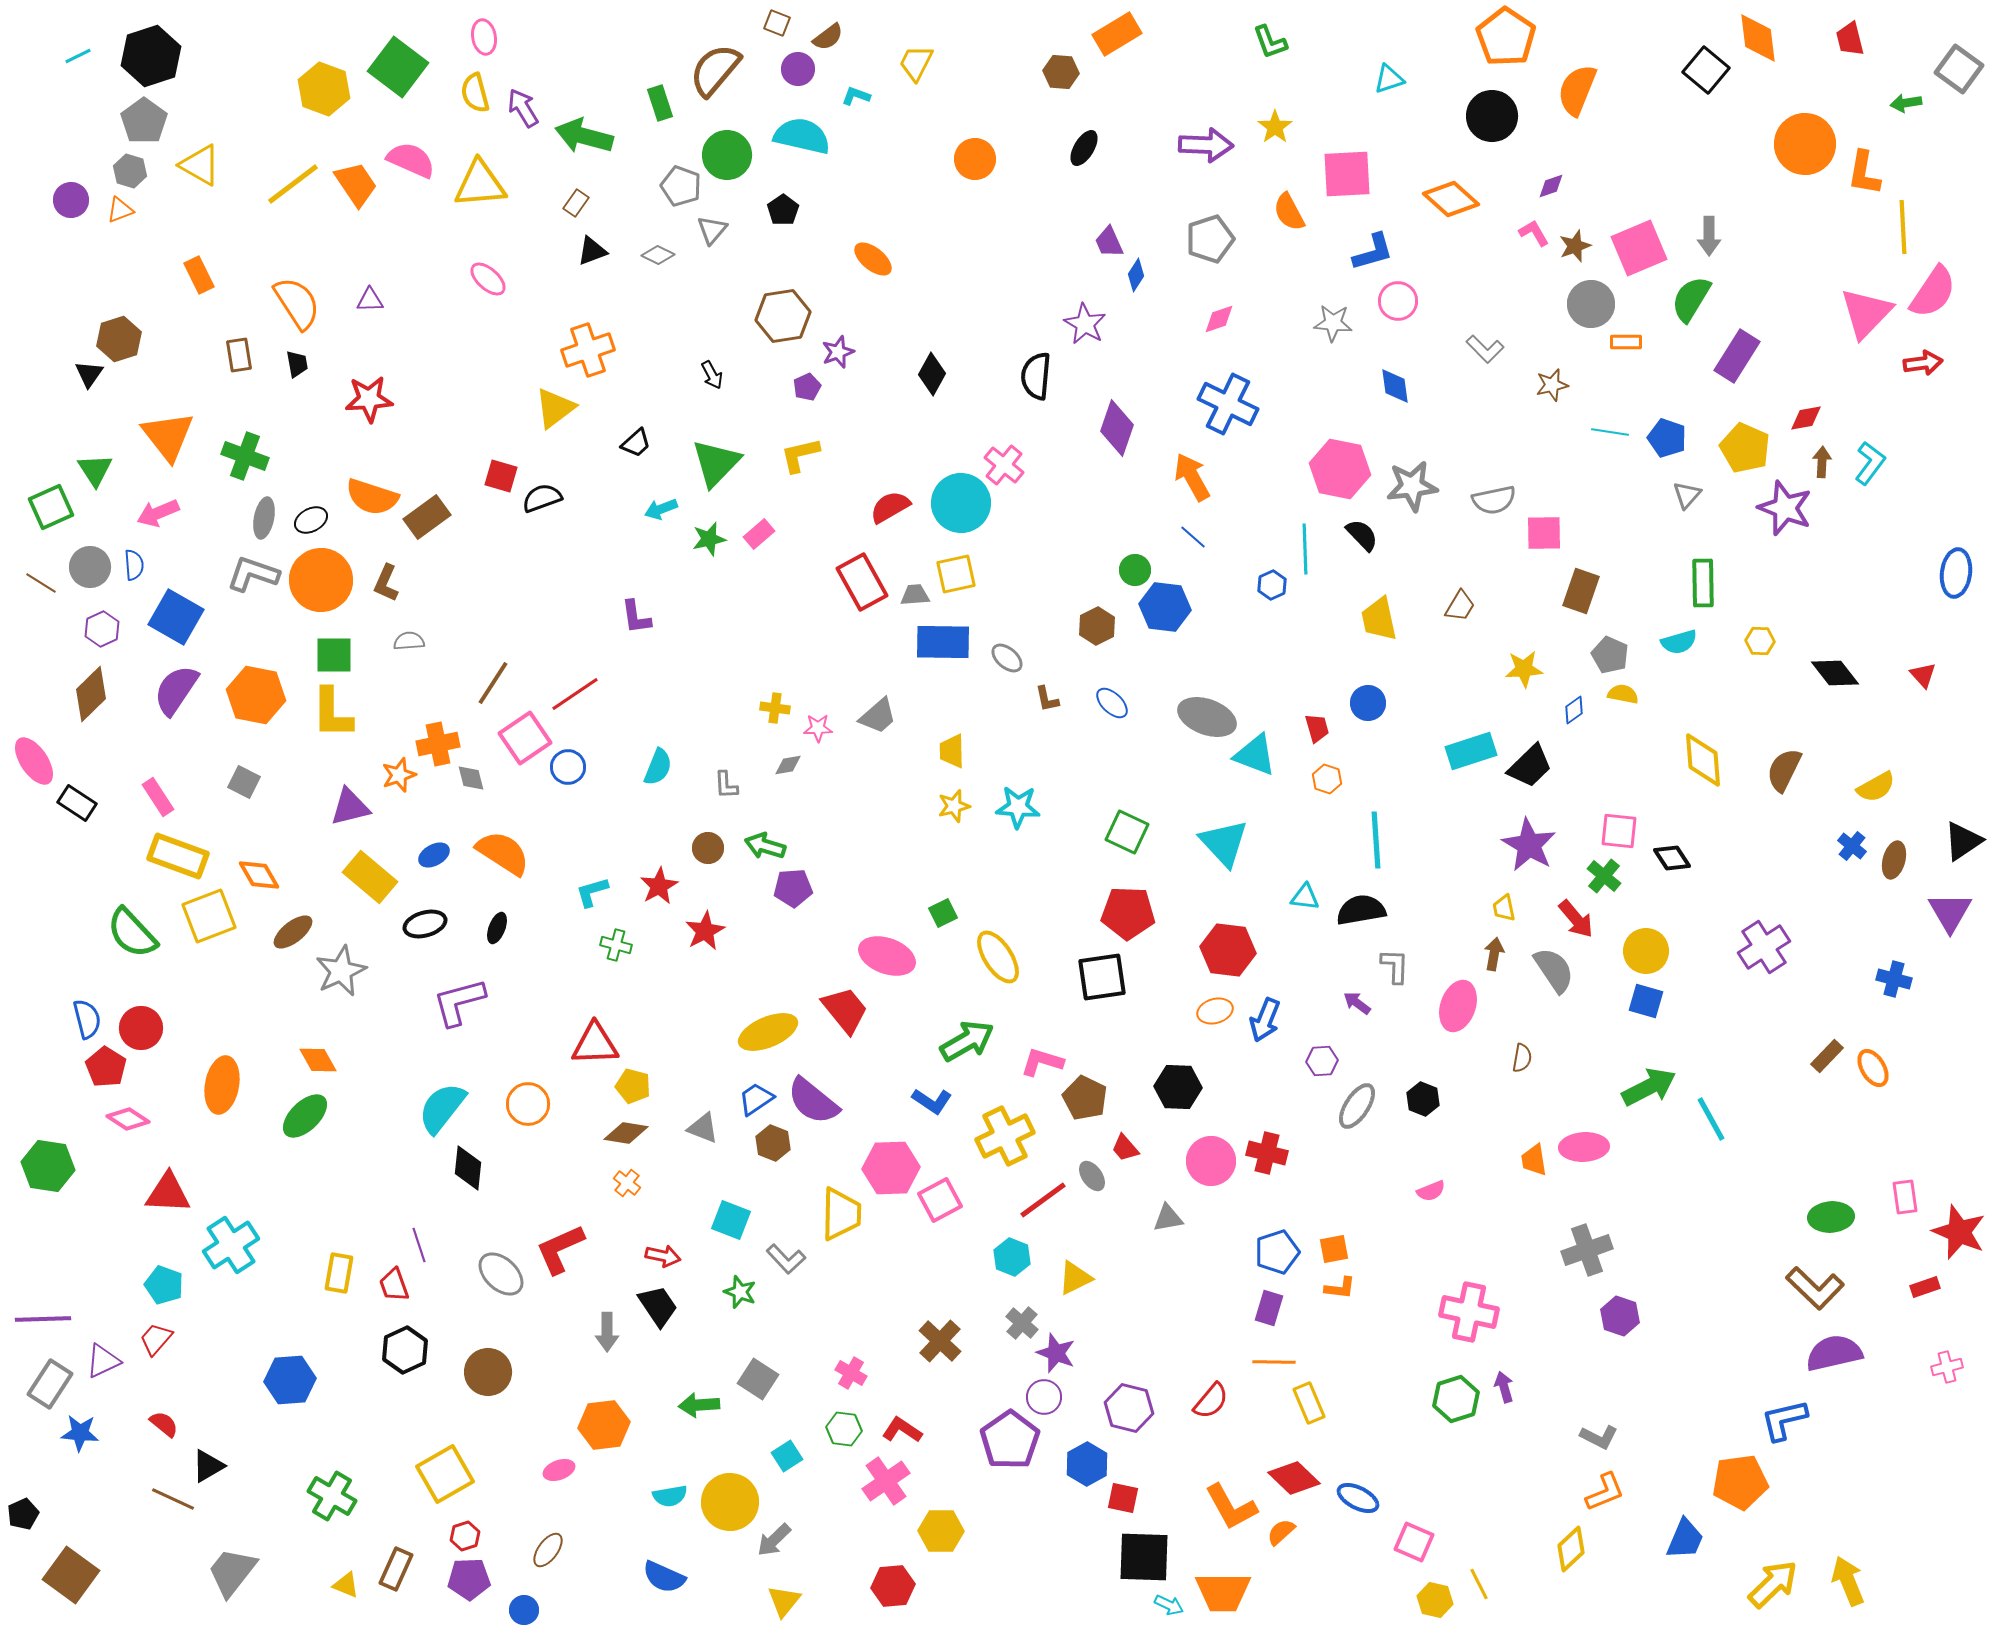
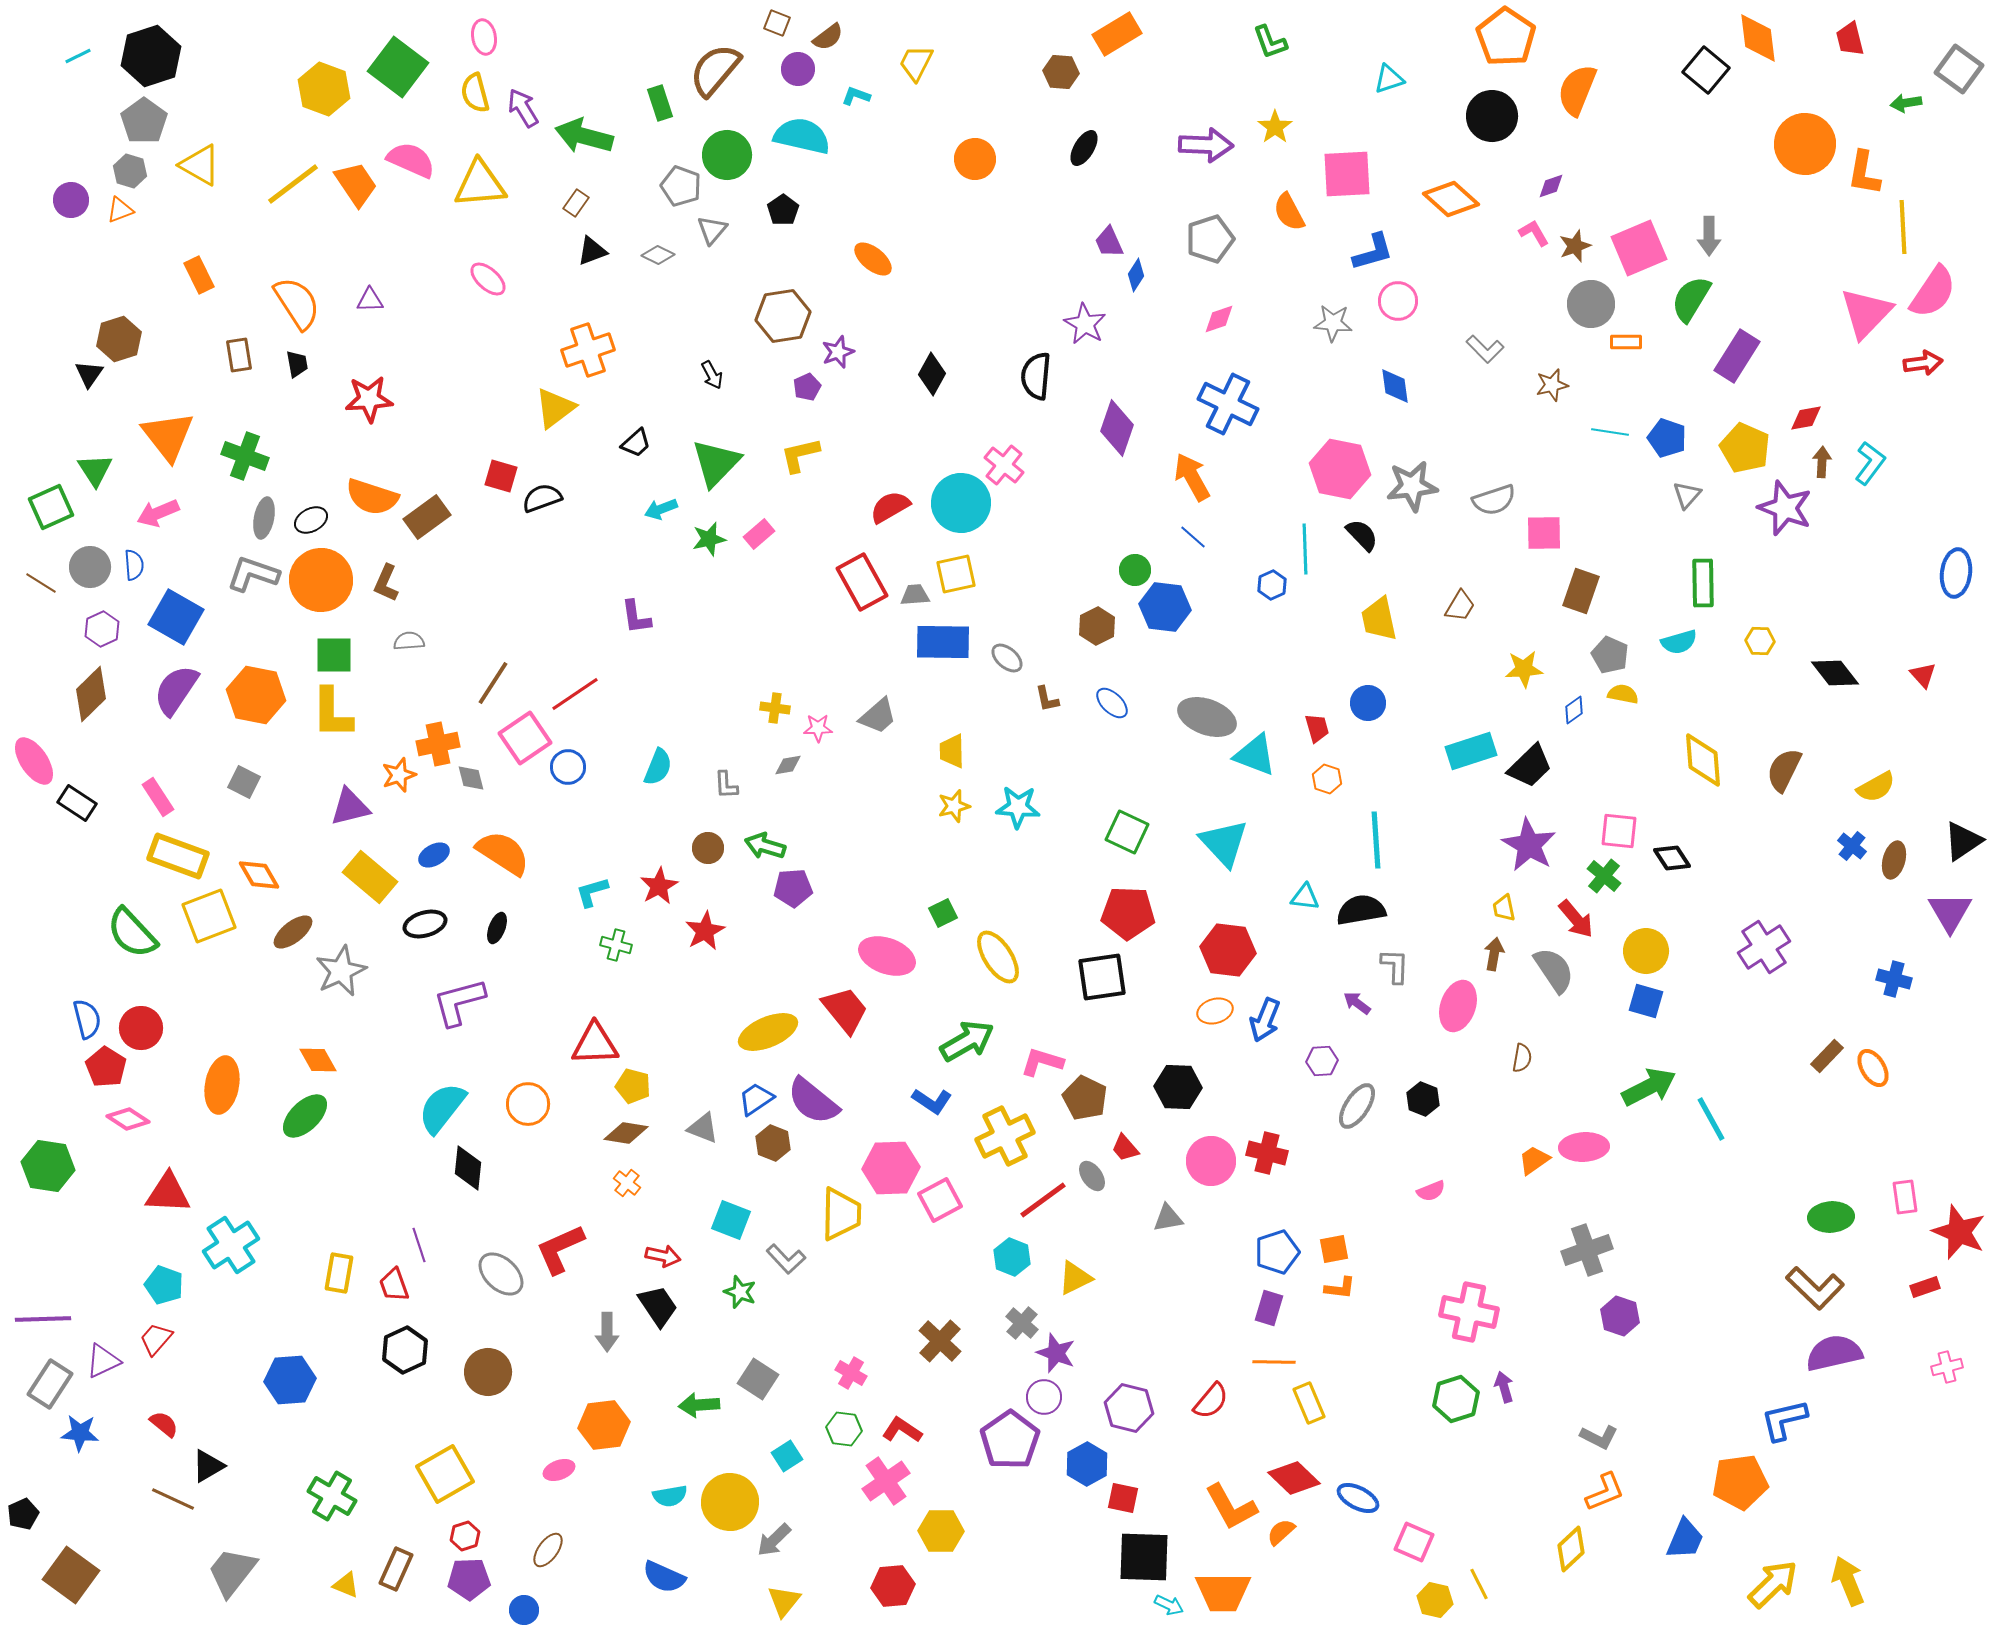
gray semicircle at (1494, 500): rotated 6 degrees counterclockwise
orange trapezoid at (1534, 1160): rotated 64 degrees clockwise
